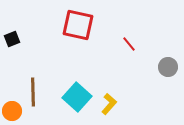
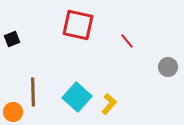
red line: moved 2 px left, 3 px up
orange circle: moved 1 px right, 1 px down
